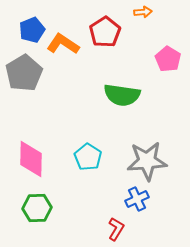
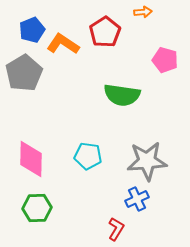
pink pentagon: moved 3 px left, 1 px down; rotated 15 degrees counterclockwise
cyan pentagon: moved 1 px up; rotated 24 degrees counterclockwise
